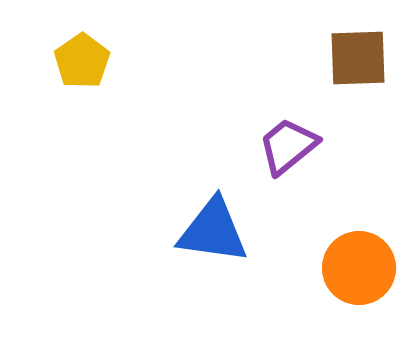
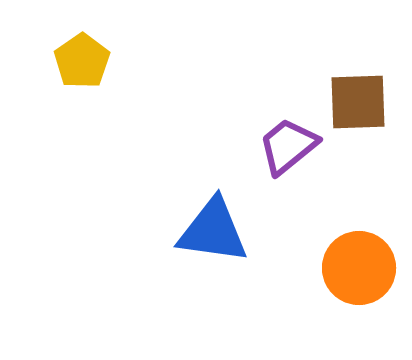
brown square: moved 44 px down
